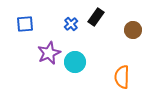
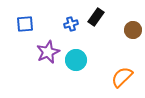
blue cross: rotated 24 degrees clockwise
purple star: moved 1 px left, 1 px up
cyan circle: moved 1 px right, 2 px up
orange semicircle: rotated 45 degrees clockwise
